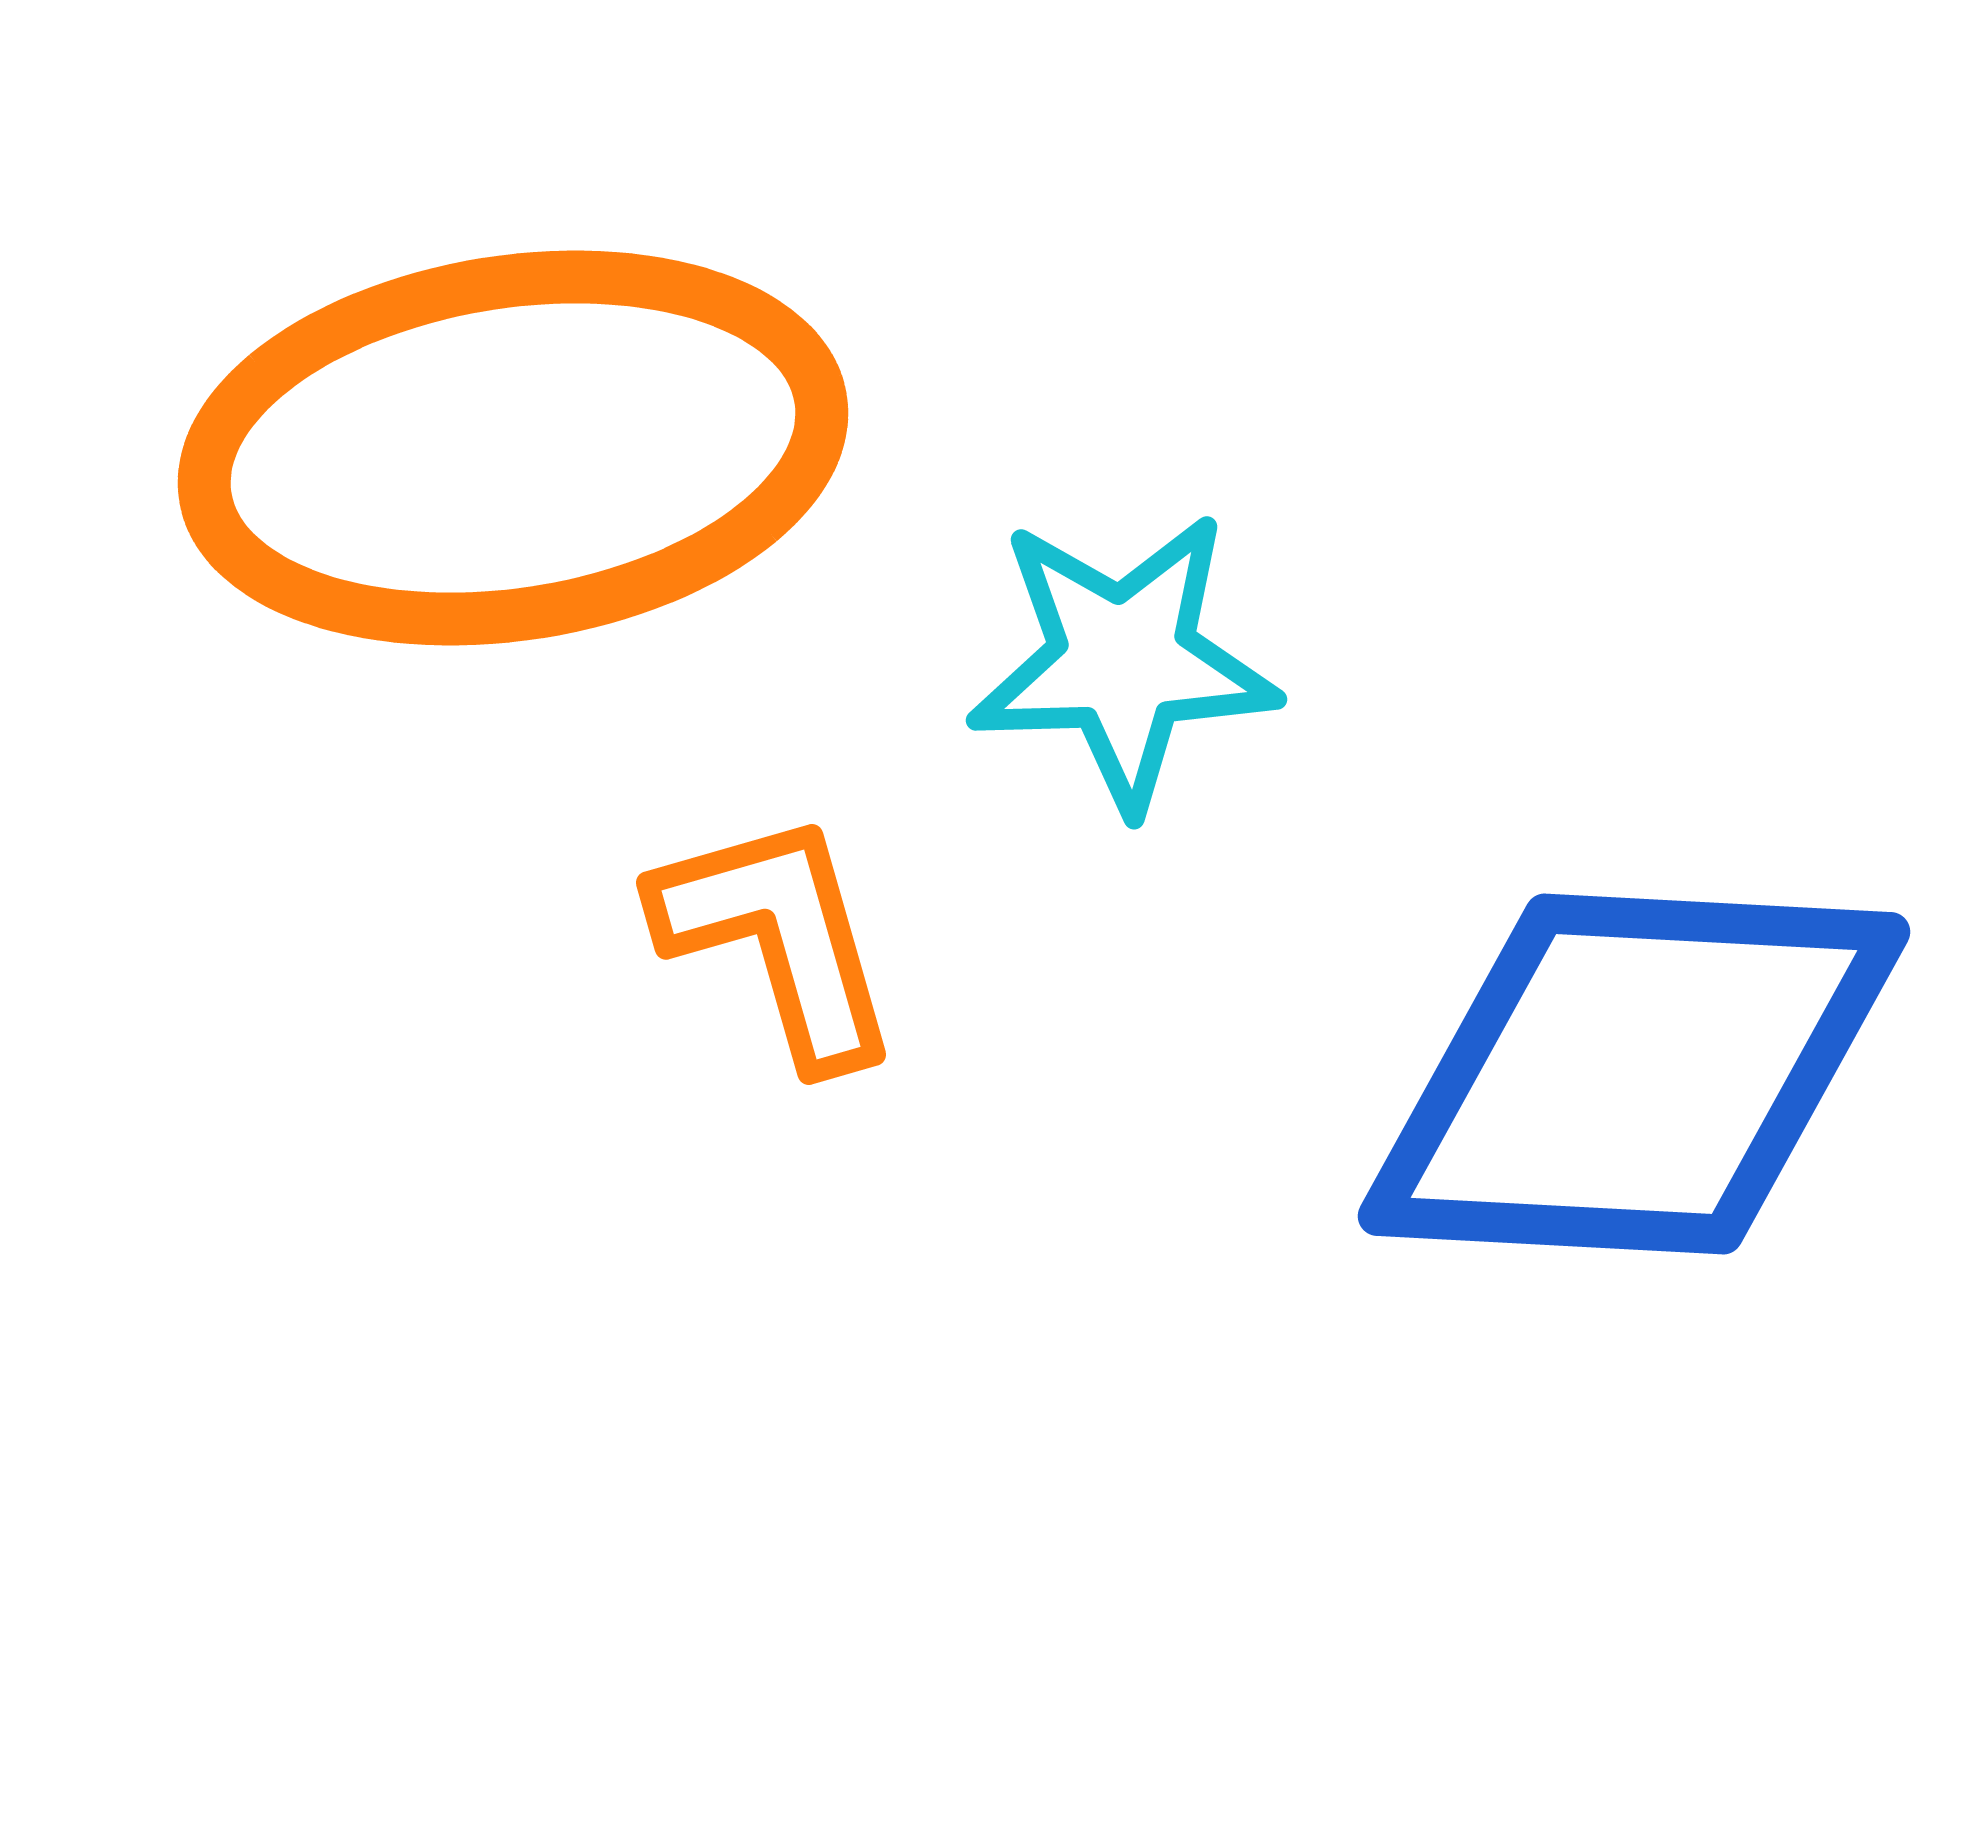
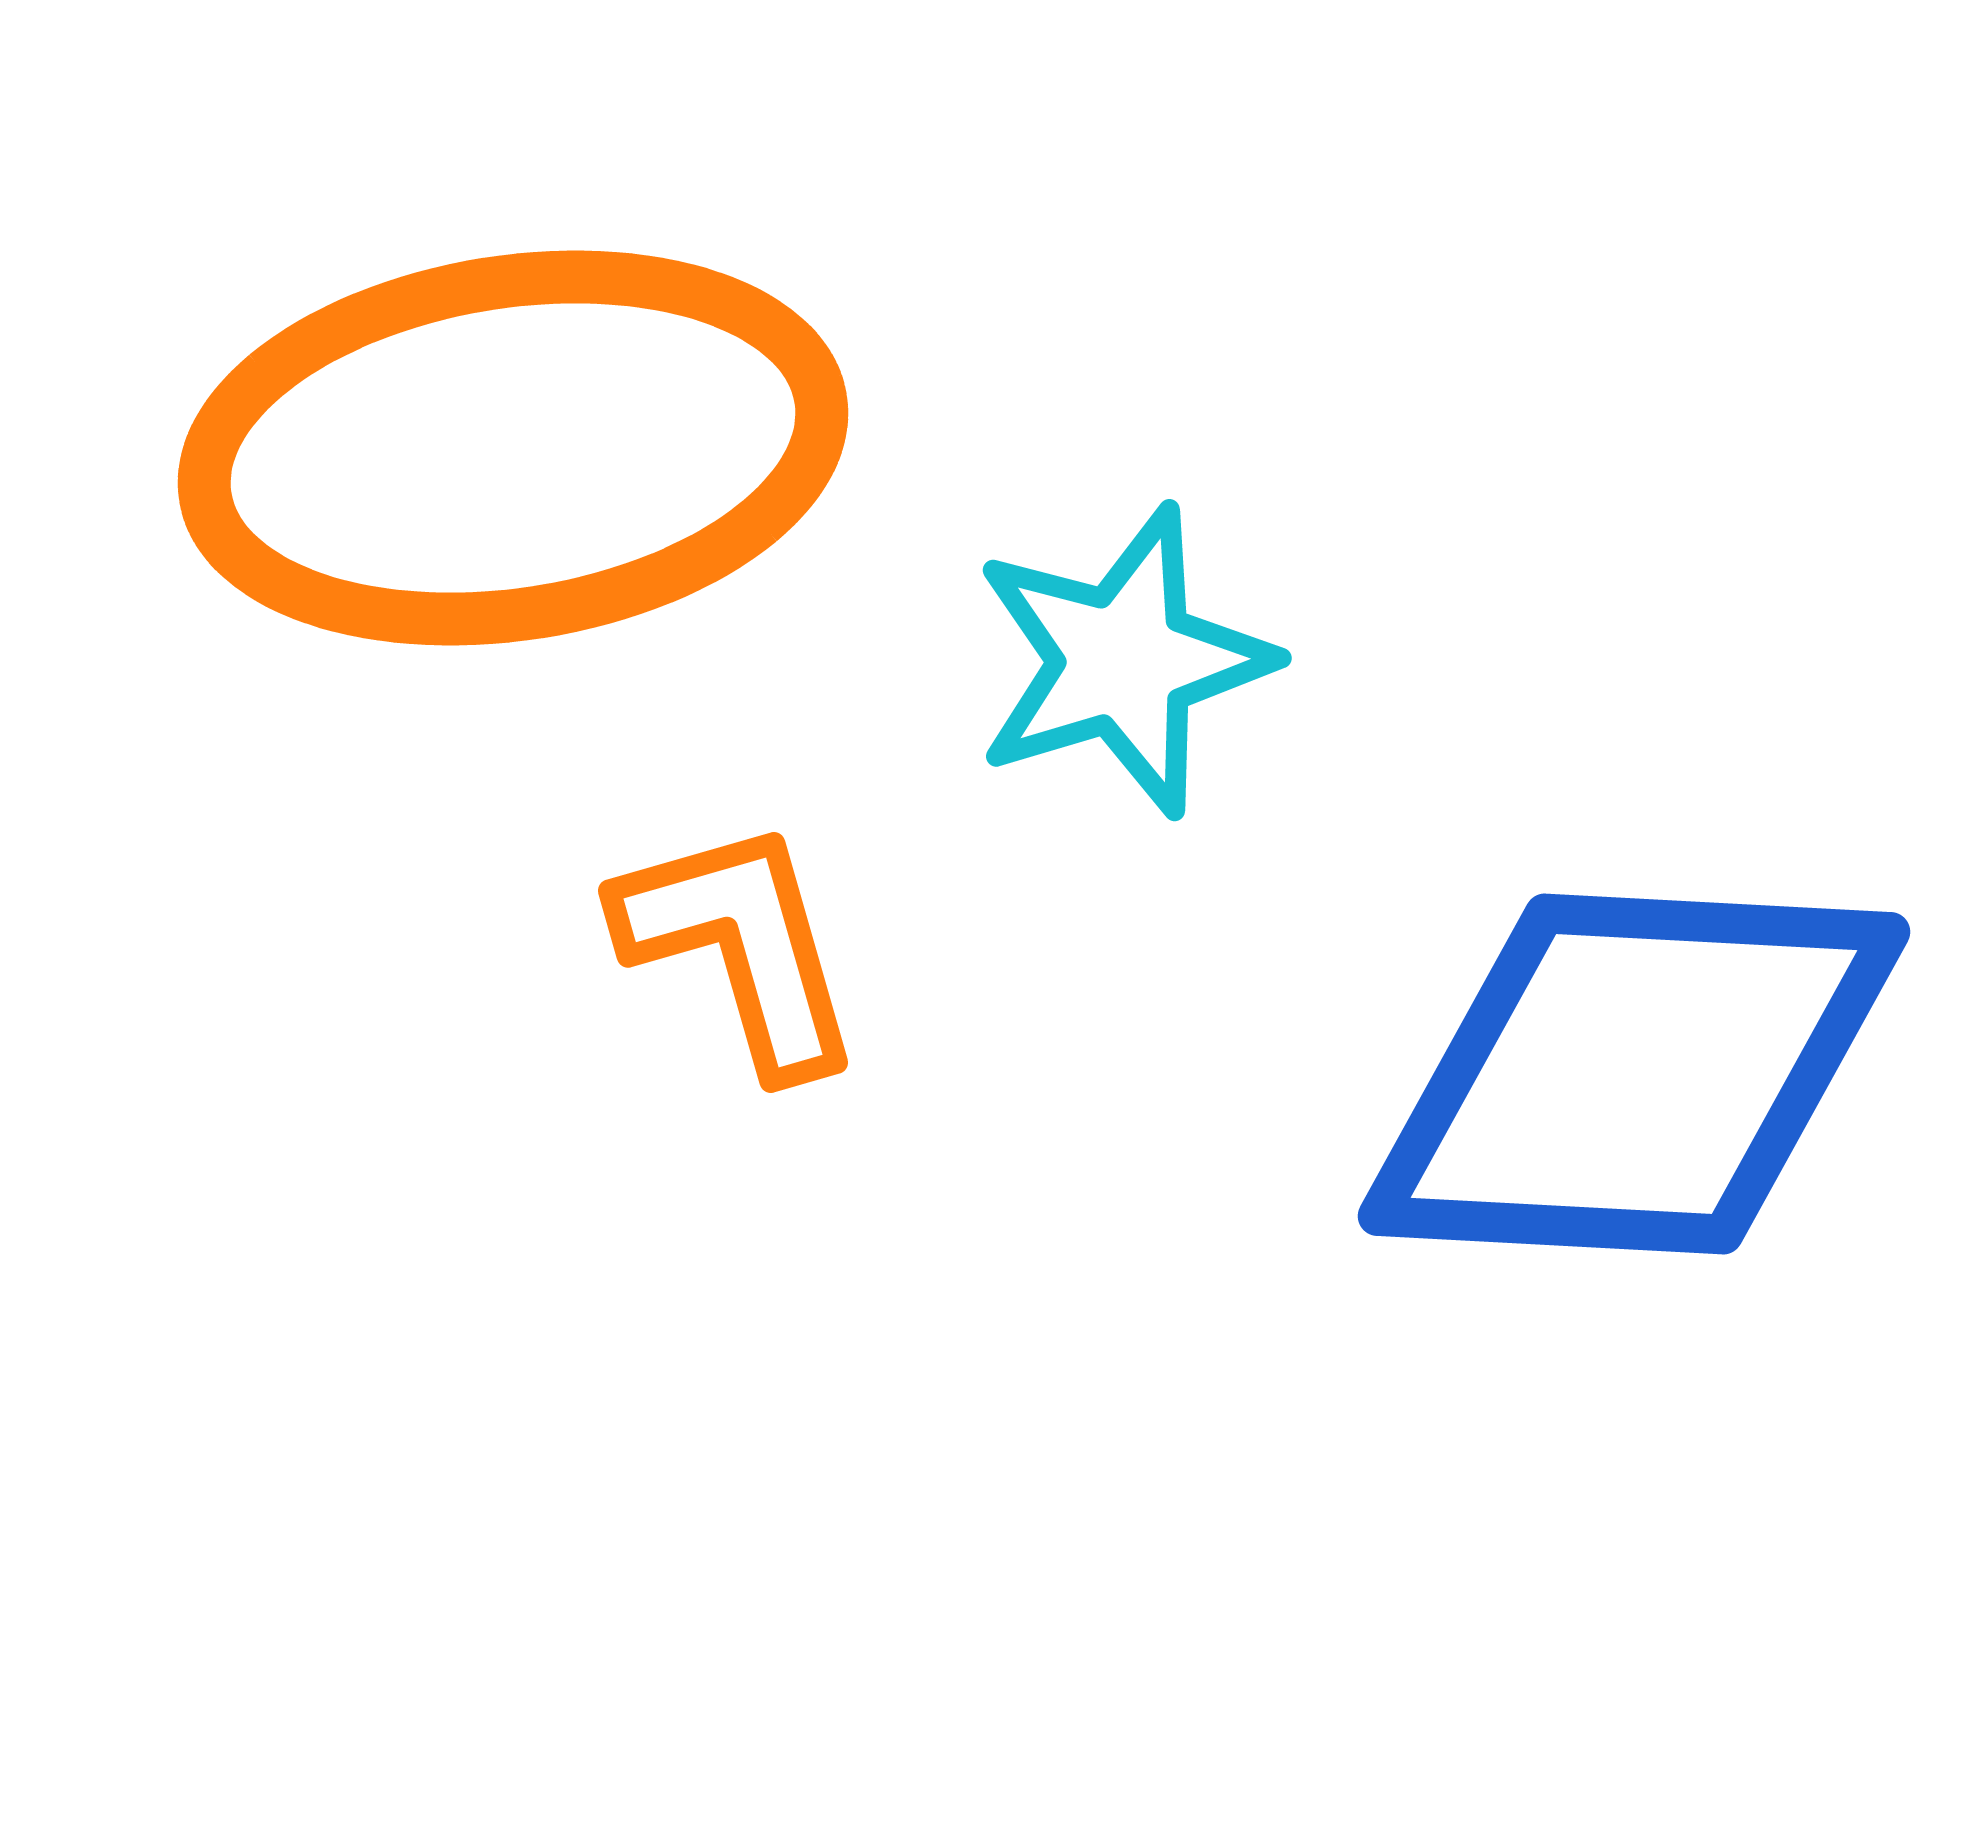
cyan star: rotated 15 degrees counterclockwise
orange L-shape: moved 38 px left, 8 px down
